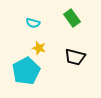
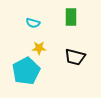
green rectangle: moved 1 px left, 1 px up; rotated 36 degrees clockwise
yellow star: rotated 16 degrees counterclockwise
